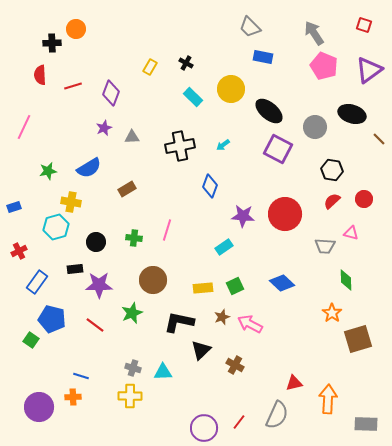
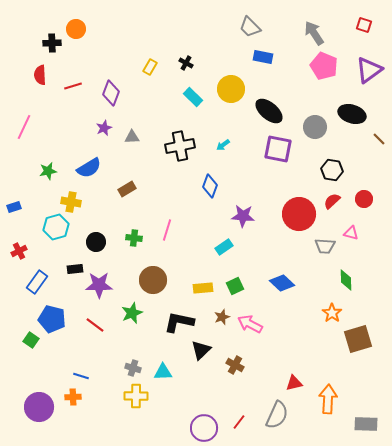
purple square at (278, 149): rotated 16 degrees counterclockwise
red circle at (285, 214): moved 14 px right
yellow cross at (130, 396): moved 6 px right
